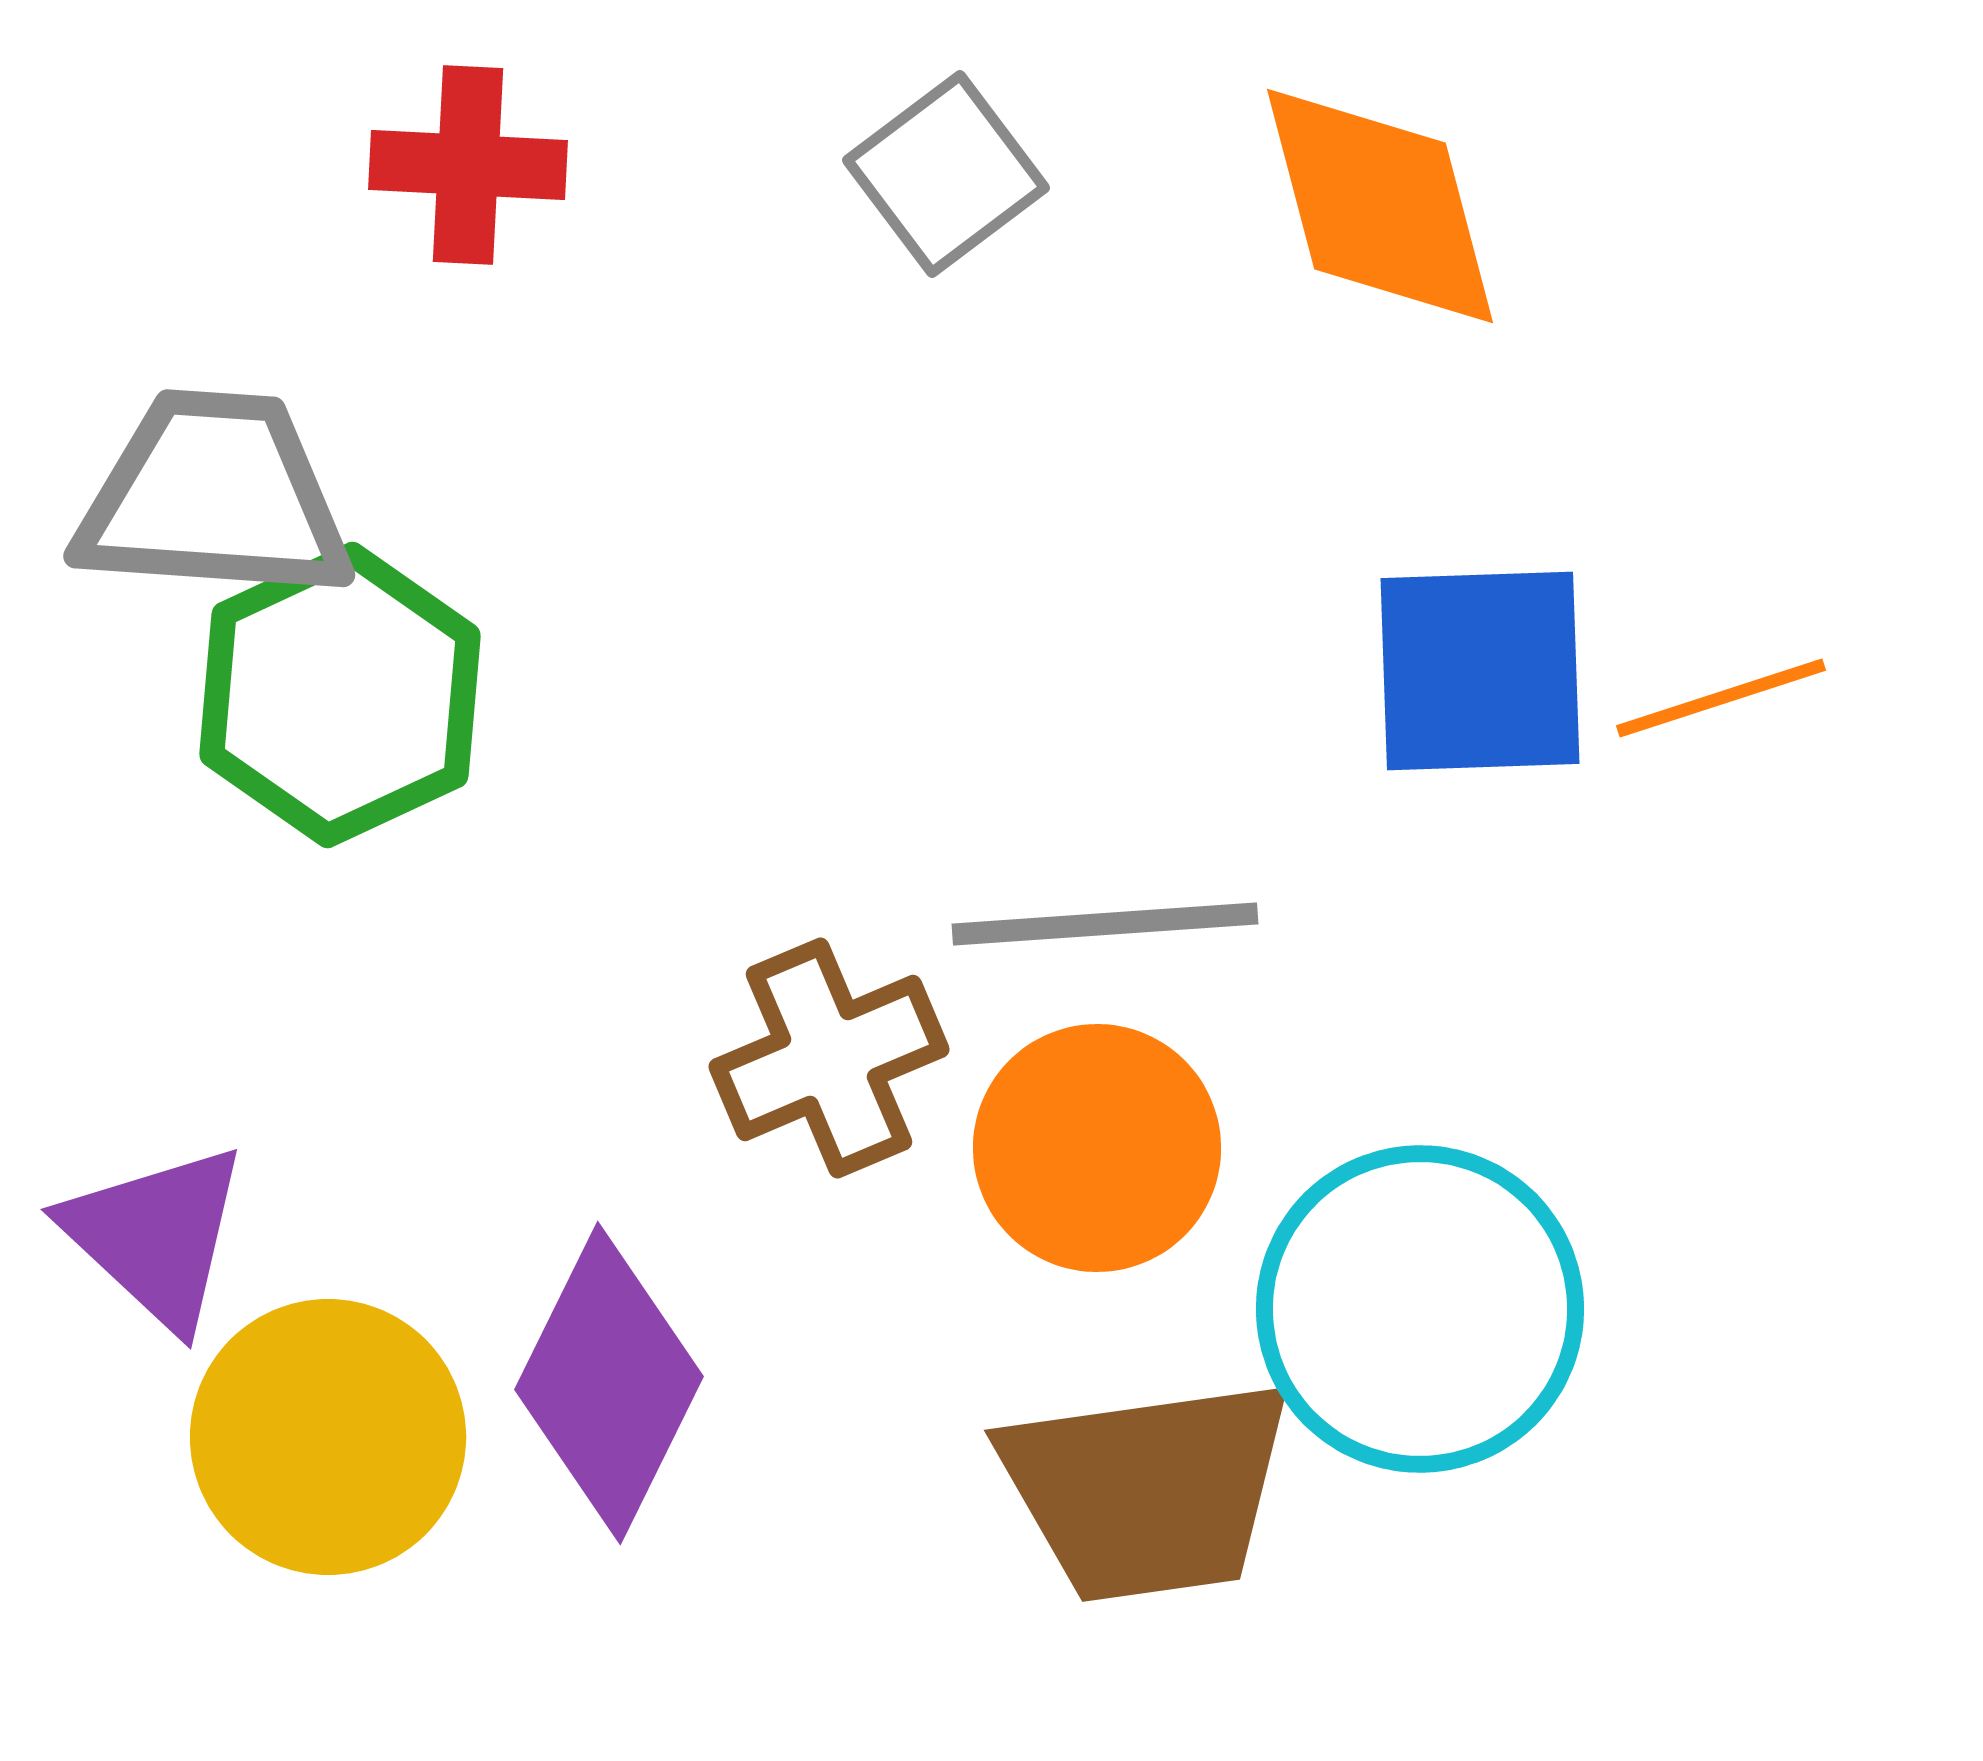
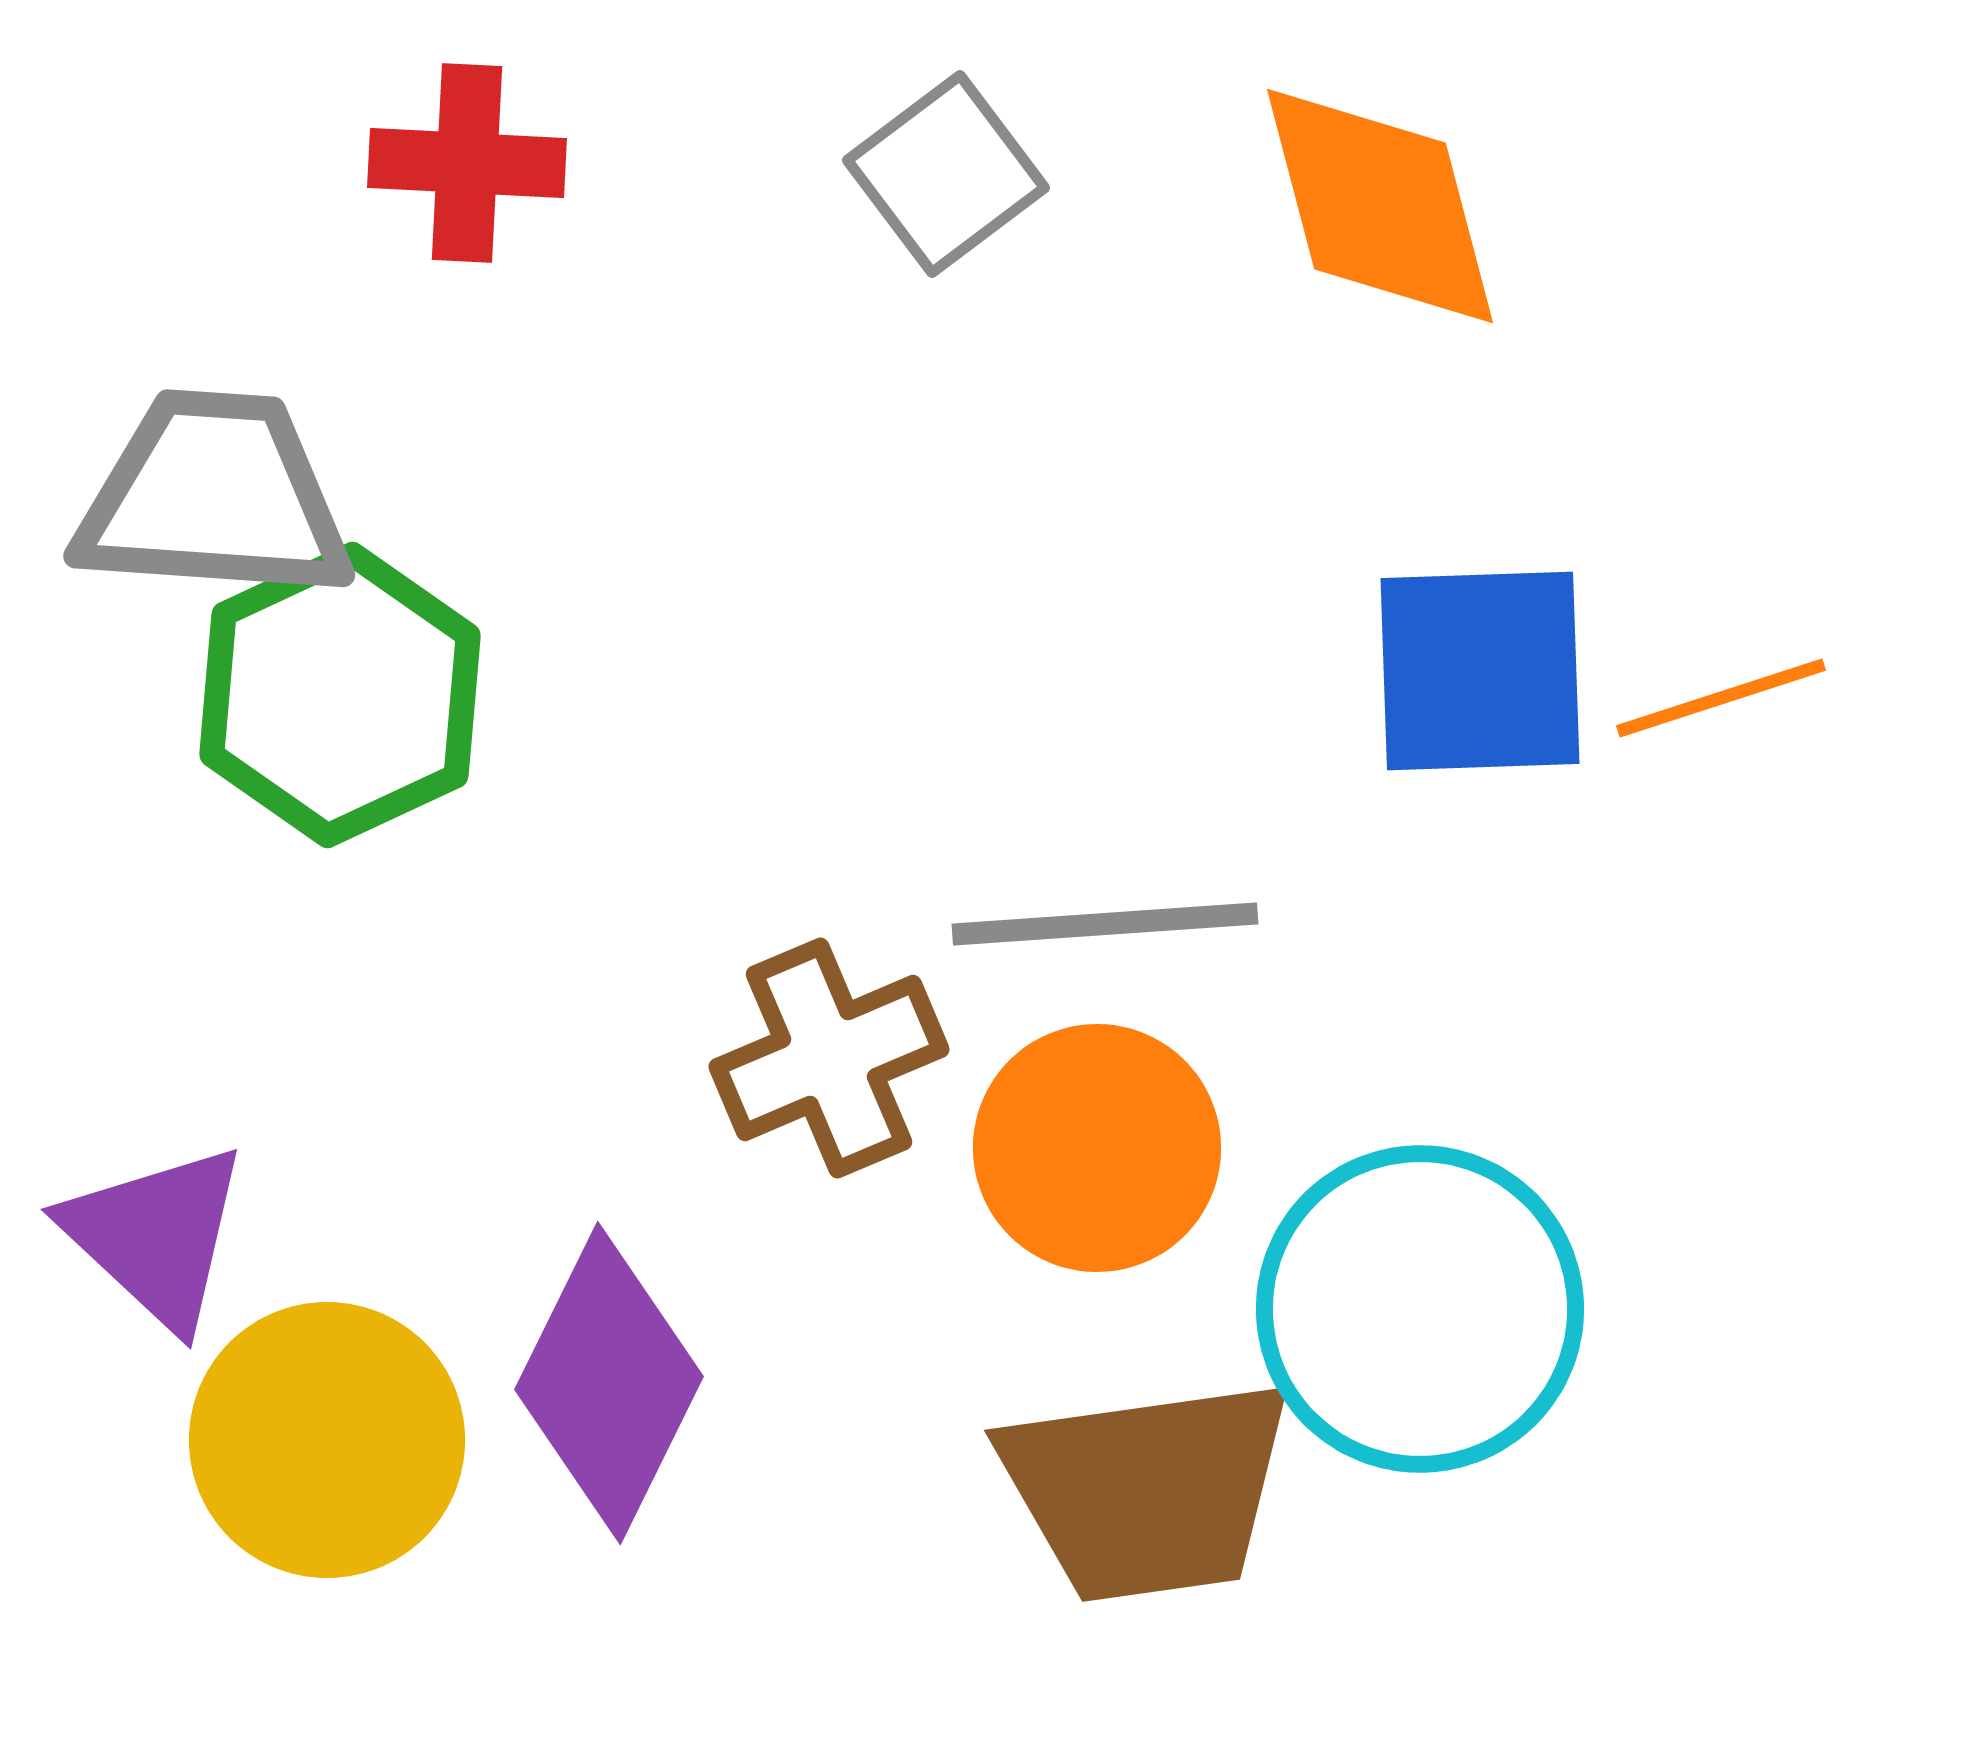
red cross: moved 1 px left, 2 px up
yellow circle: moved 1 px left, 3 px down
